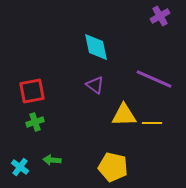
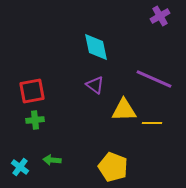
yellow triangle: moved 5 px up
green cross: moved 2 px up; rotated 12 degrees clockwise
yellow pentagon: rotated 8 degrees clockwise
